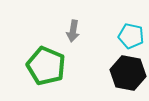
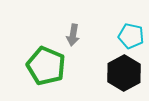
gray arrow: moved 4 px down
black hexagon: moved 4 px left; rotated 20 degrees clockwise
